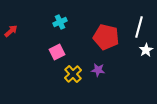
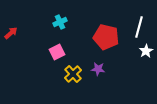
red arrow: moved 2 px down
white star: moved 1 px down
purple star: moved 1 px up
